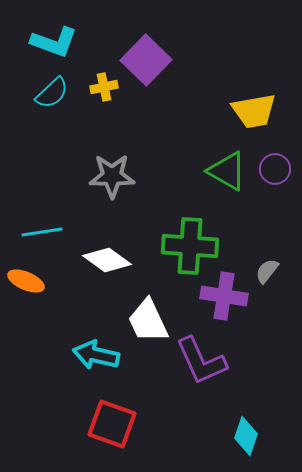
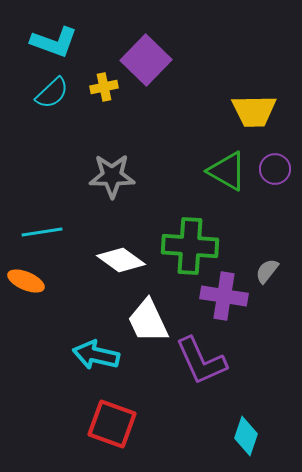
yellow trapezoid: rotated 9 degrees clockwise
white diamond: moved 14 px right
